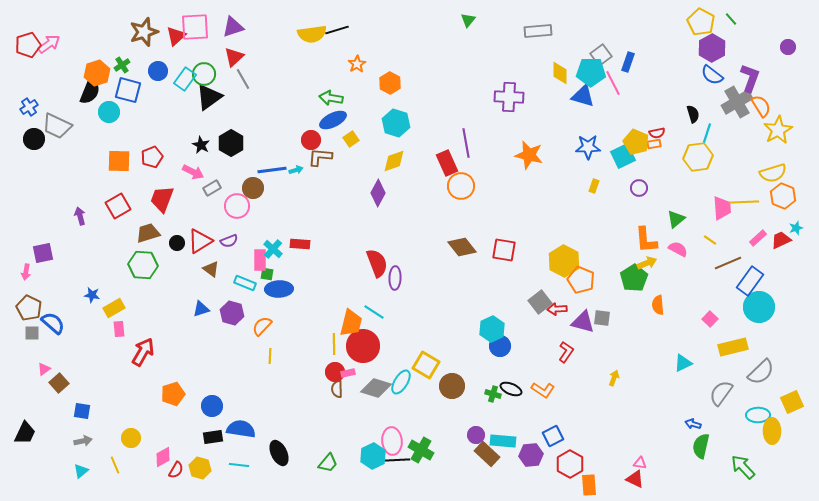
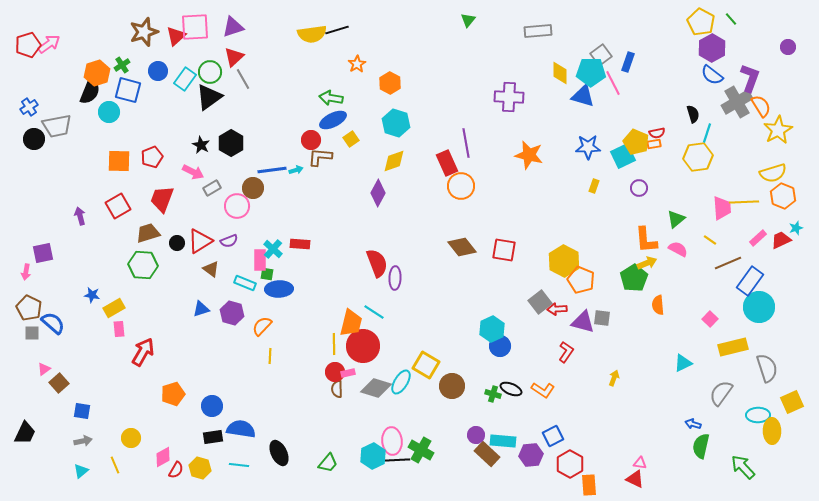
green circle at (204, 74): moved 6 px right, 2 px up
gray trapezoid at (57, 126): rotated 36 degrees counterclockwise
gray semicircle at (761, 372): moved 6 px right, 4 px up; rotated 64 degrees counterclockwise
